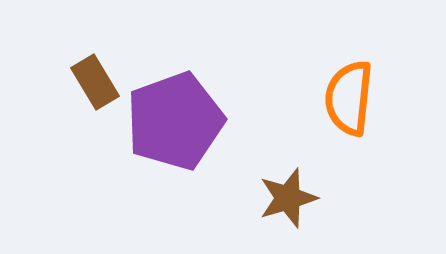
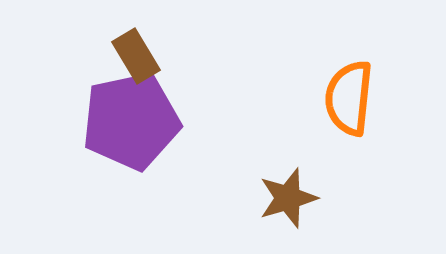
brown rectangle: moved 41 px right, 26 px up
purple pentagon: moved 44 px left; rotated 8 degrees clockwise
